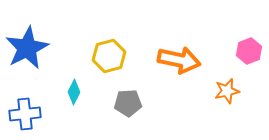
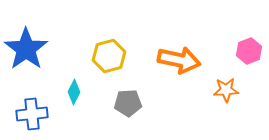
blue star: moved 1 px left, 1 px down; rotated 9 degrees counterclockwise
orange star: moved 1 px left, 1 px up; rotated 10 degrees clockwise
blue cross: moved 7 px right
